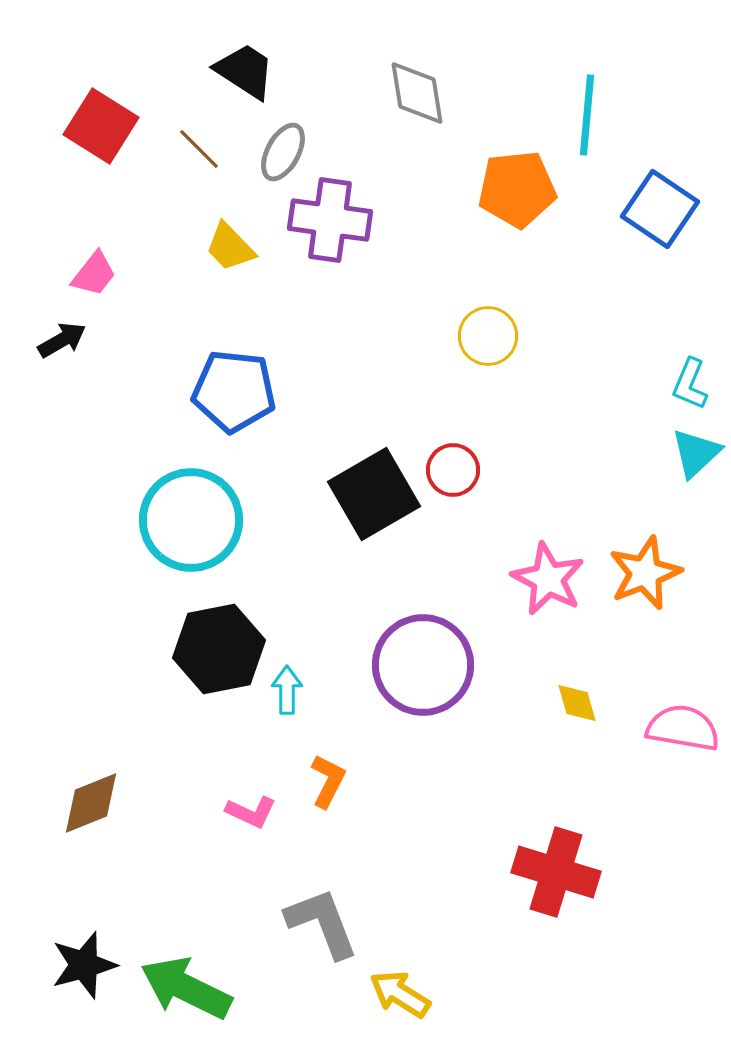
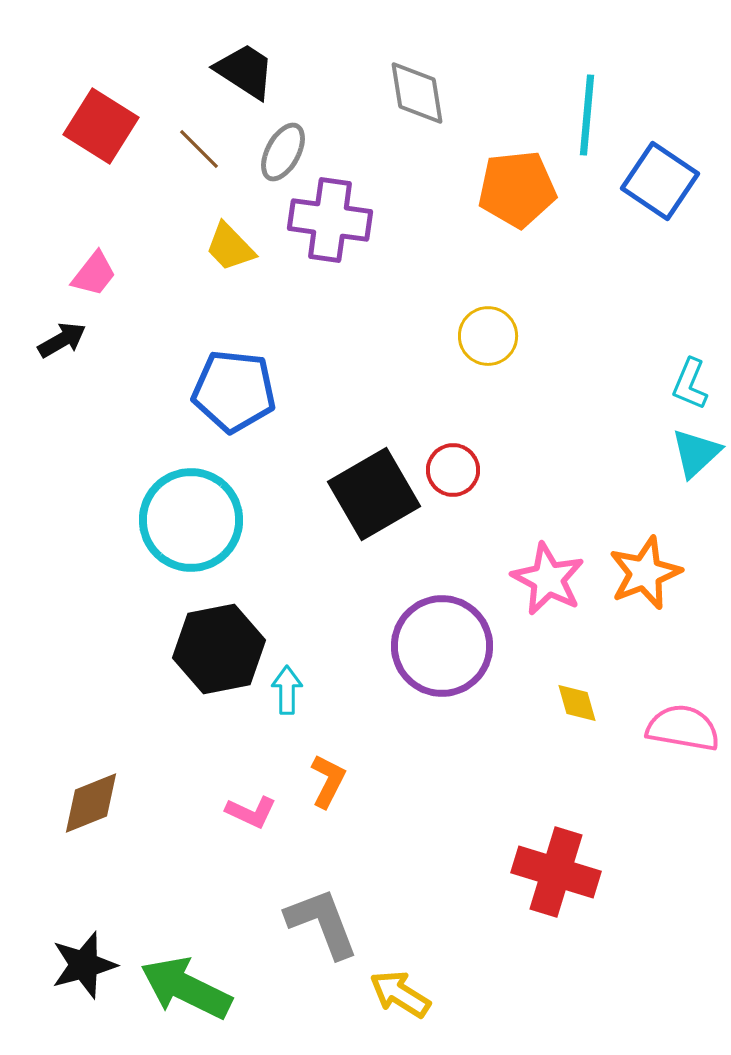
blue square: moved 28 px up
purple circle: moved 19 px right, 19 px up
